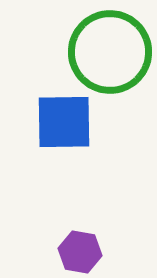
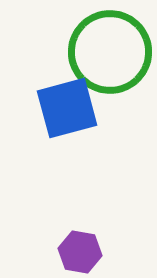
blue square: moved 3 px right, 14 px up; rotated 14 degrees counterclockwise
